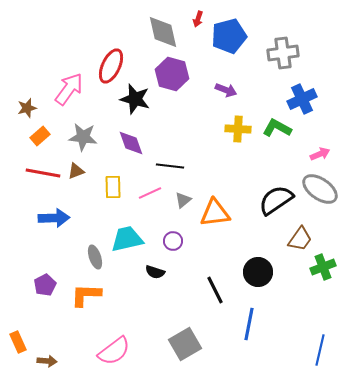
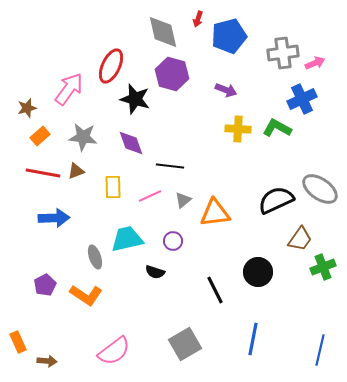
pink arrow at (320, 154): moved 5 px left, 91 px up
pink line at (150, 193): moved 3 px down
black semicircle at (276, 200): rotated 9 degrees clockwise
orange L-shape at (86, 295): rotated 148 degrees counterclockwise
blue line at (249, 324): moved 4 px right, 15 px down
